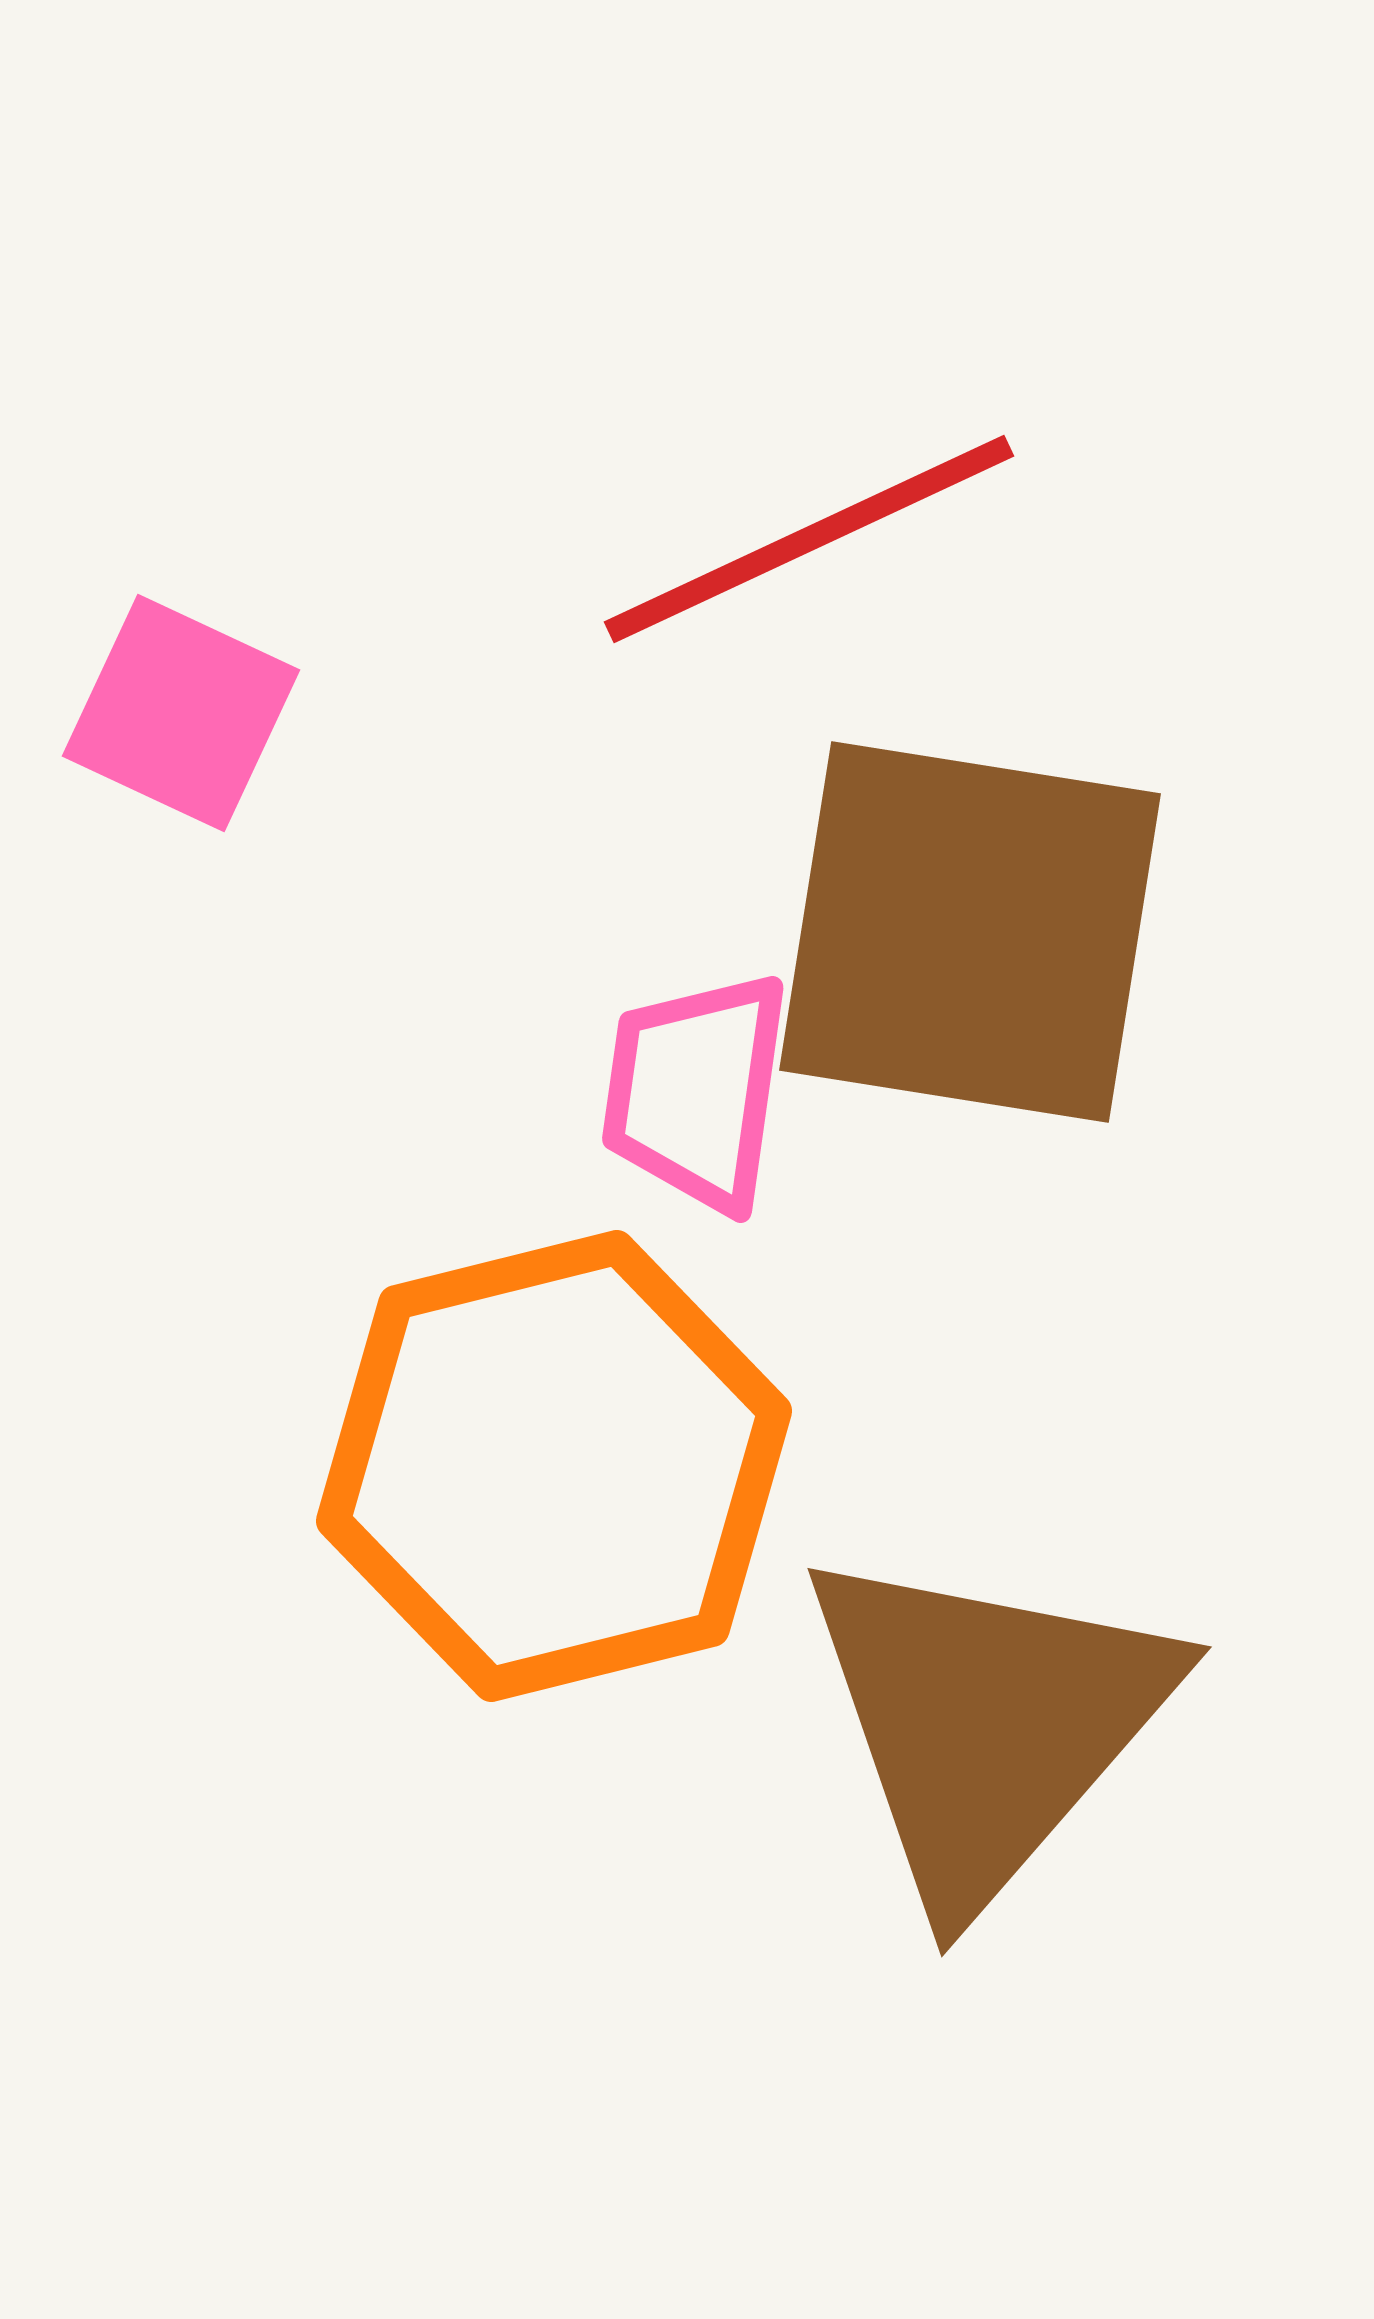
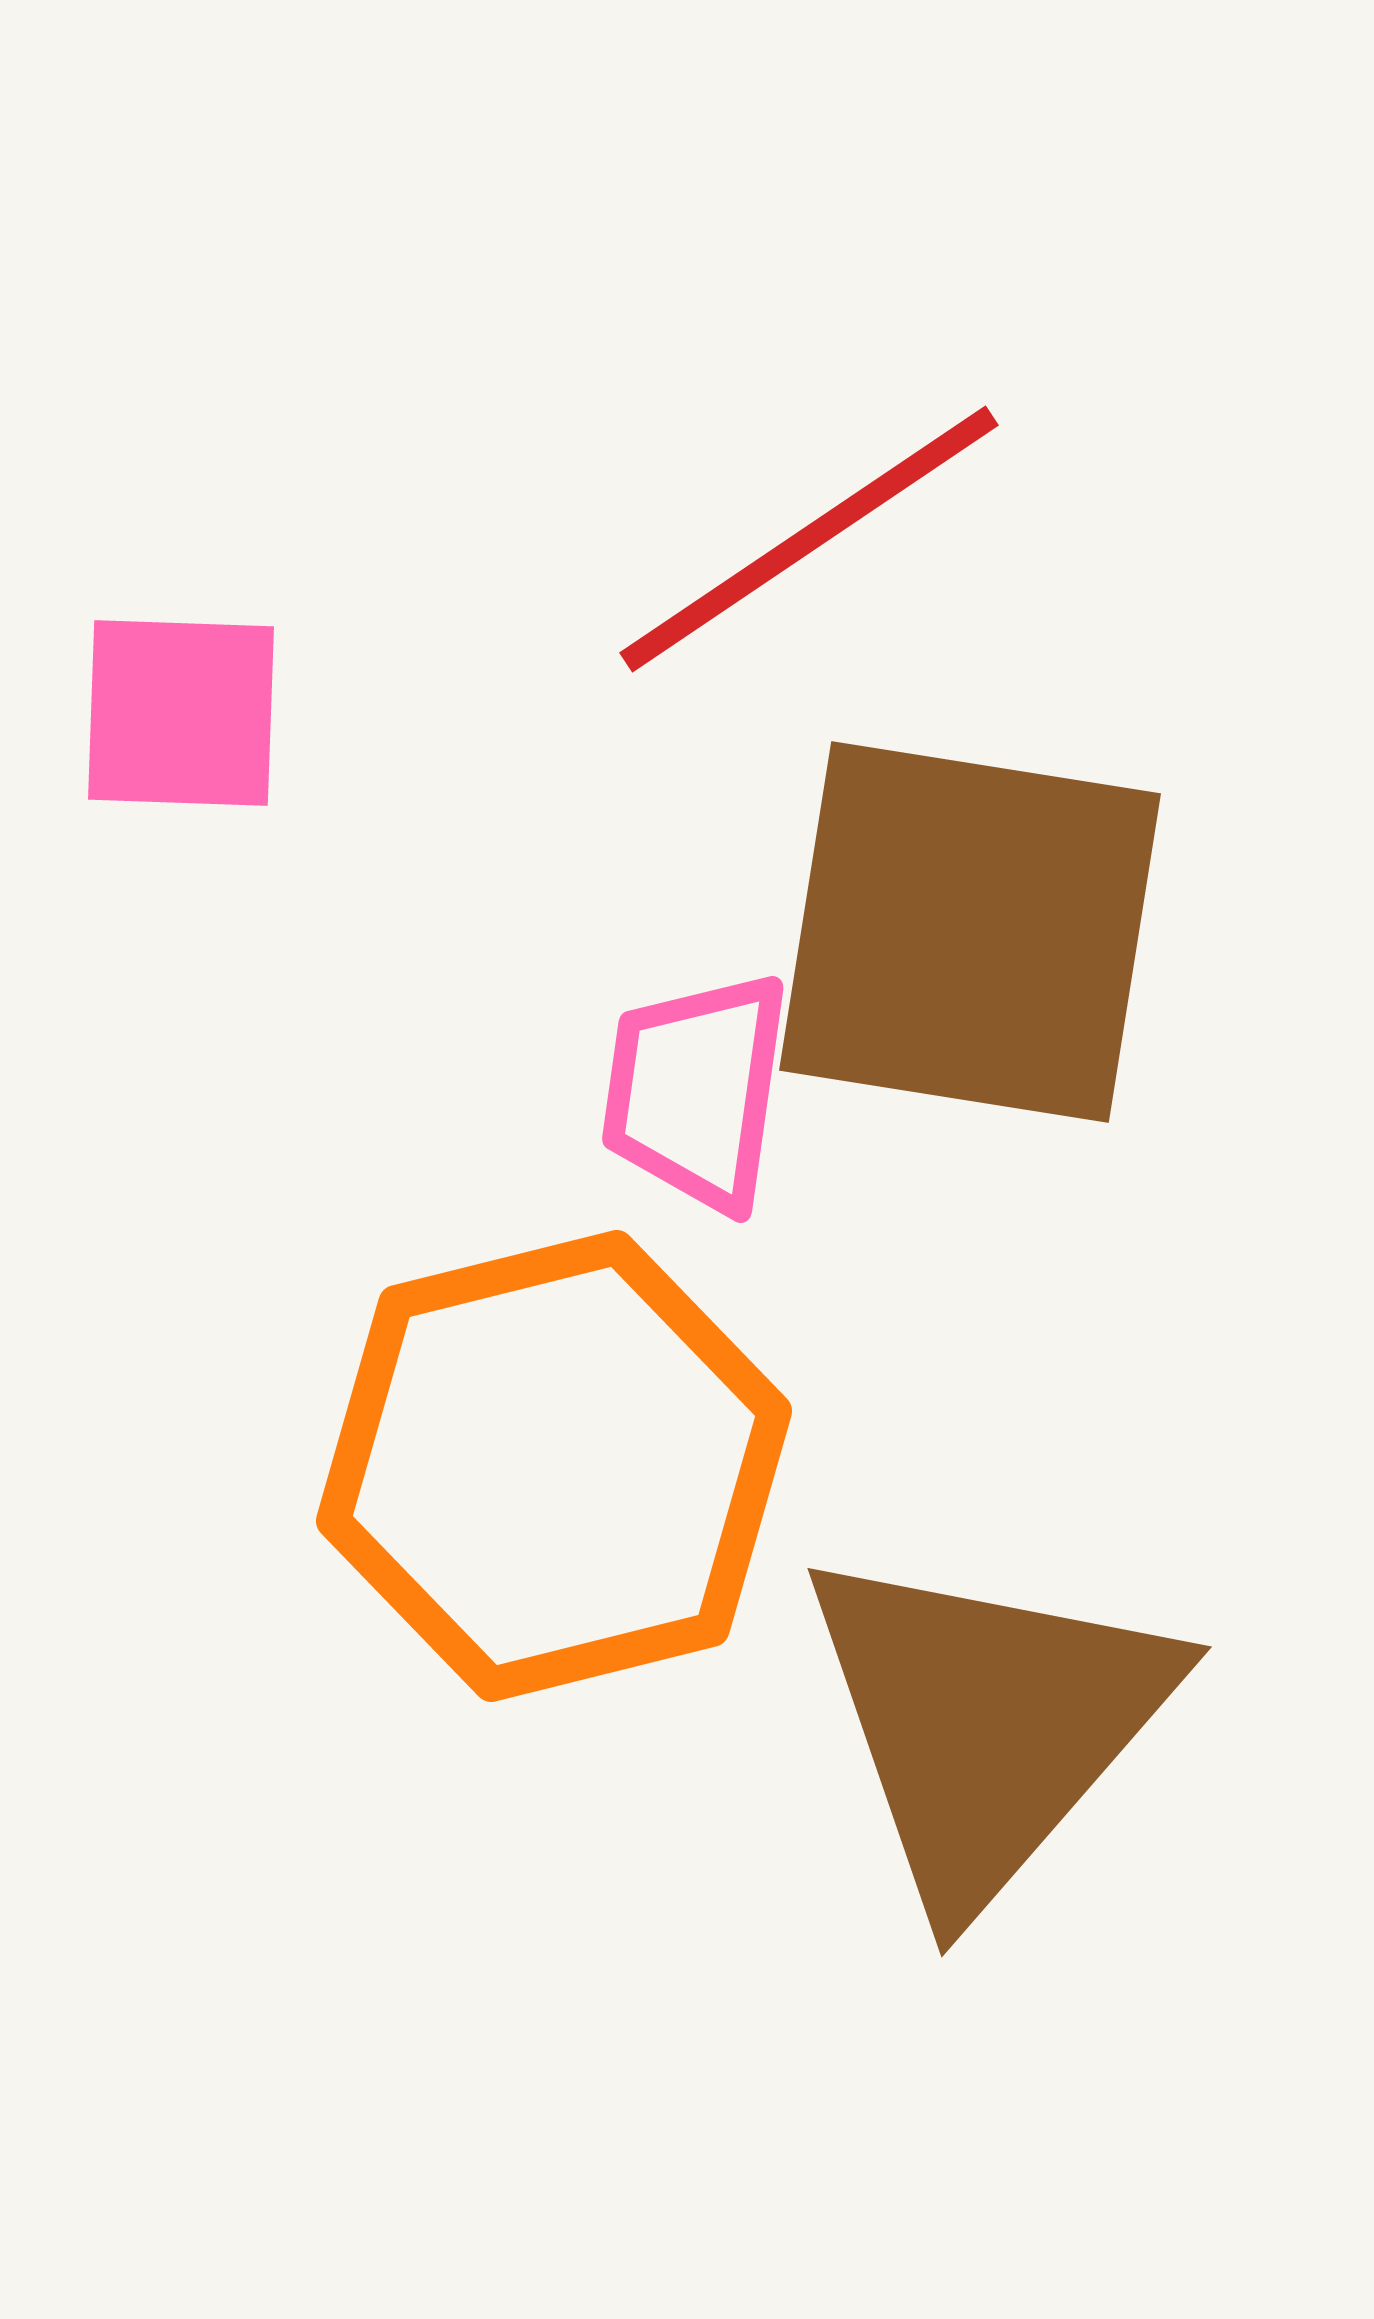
red line: rotated 9 degrees counterclockwise
pink square: rotated 23 degrees counterclockwise
